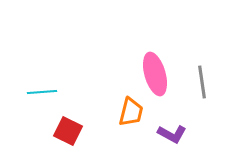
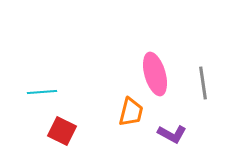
gray line: moved 1 px right, 1 px down
red square: moved 6 px left
